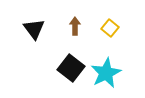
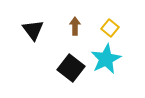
black triangle: moved 1 px left, 1 px down
cyan star: moved 14 px up
